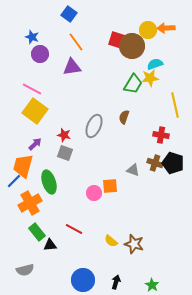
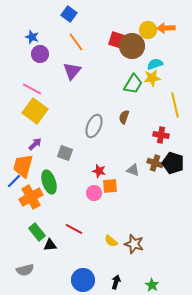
purple triangle: moved 4 px down; rotated 42 degrees counterclockwise
yellow star: moved 2 px right
red star: moved 35 px right, 36 px down
orange cross: moved 1 px right, 6 px up
